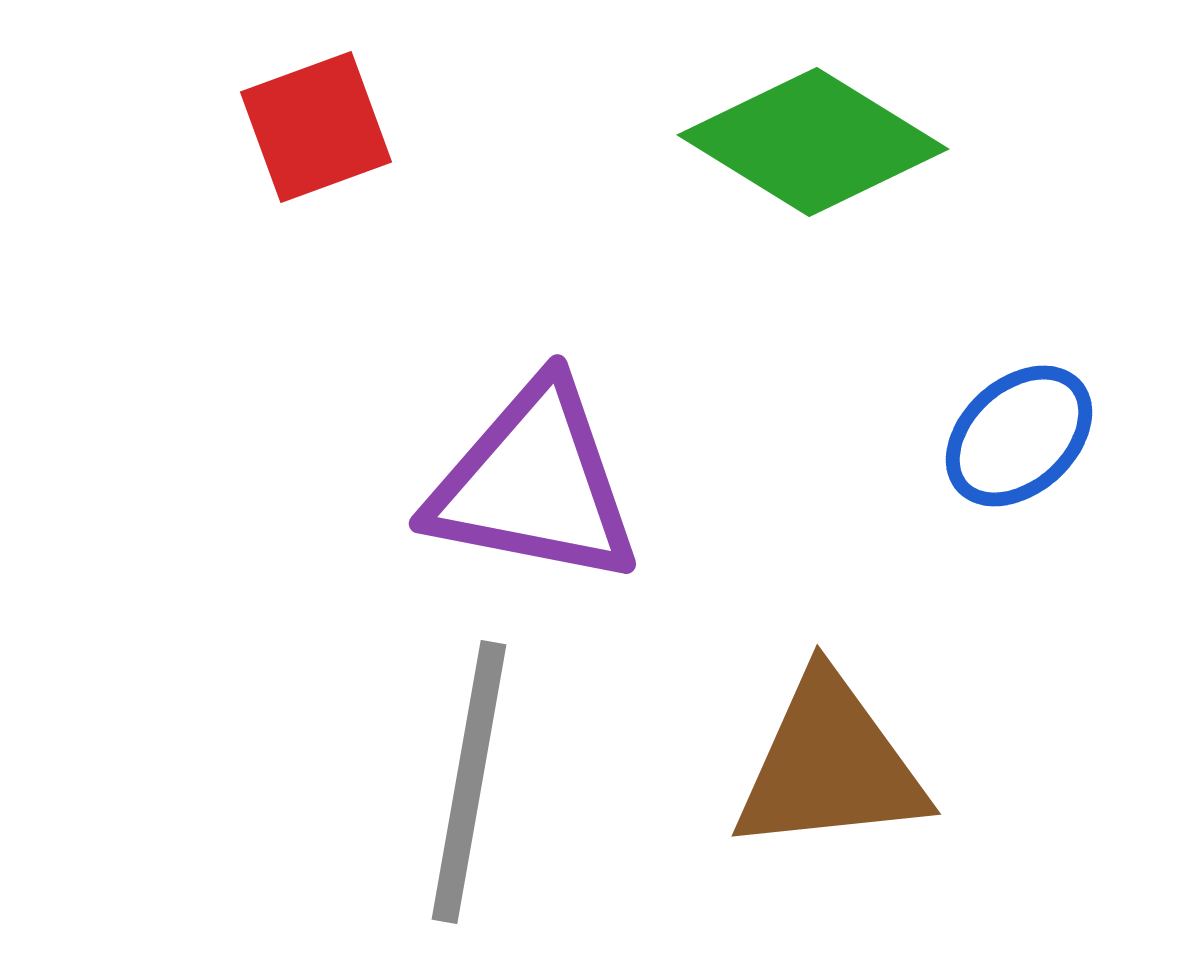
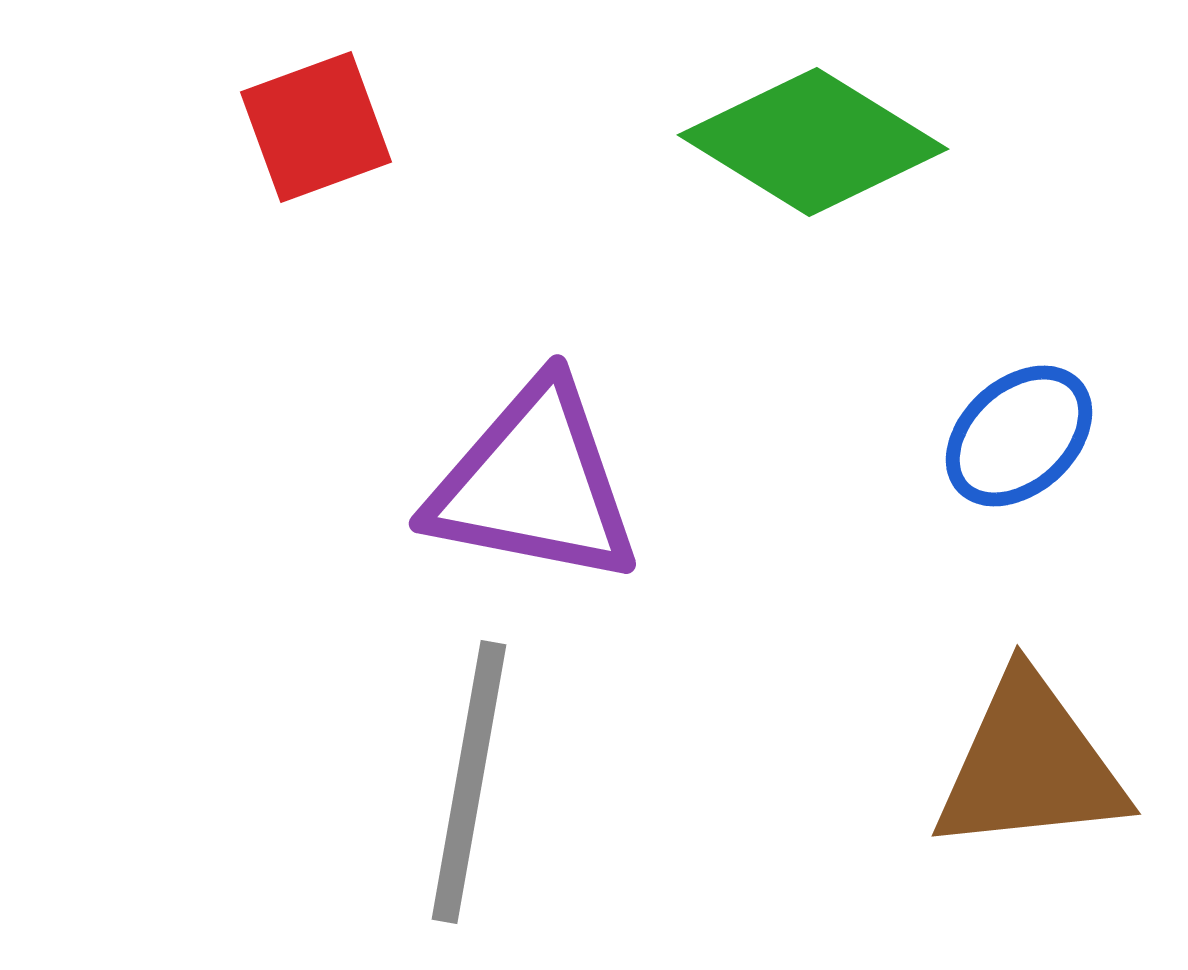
brown triangle: moved 200 px right
